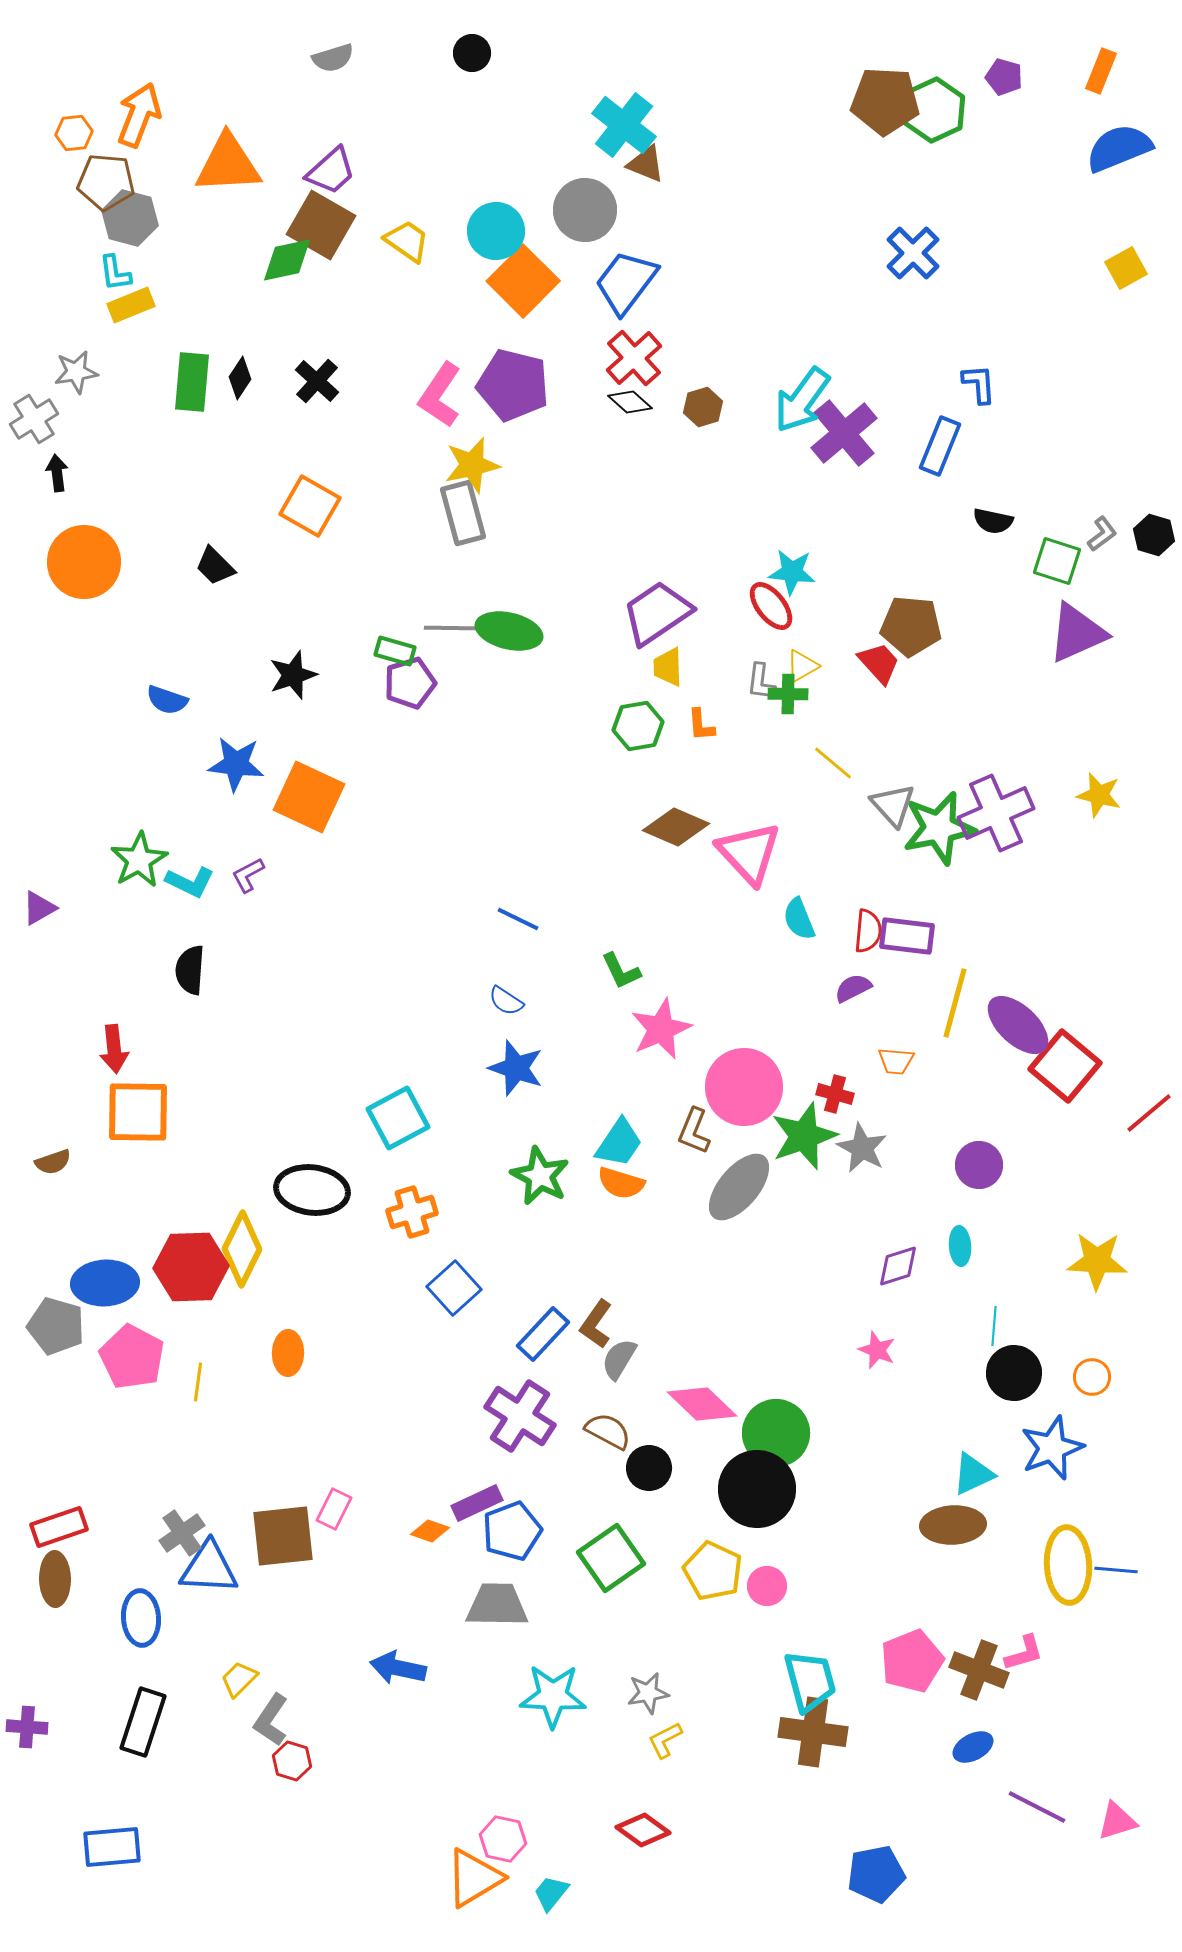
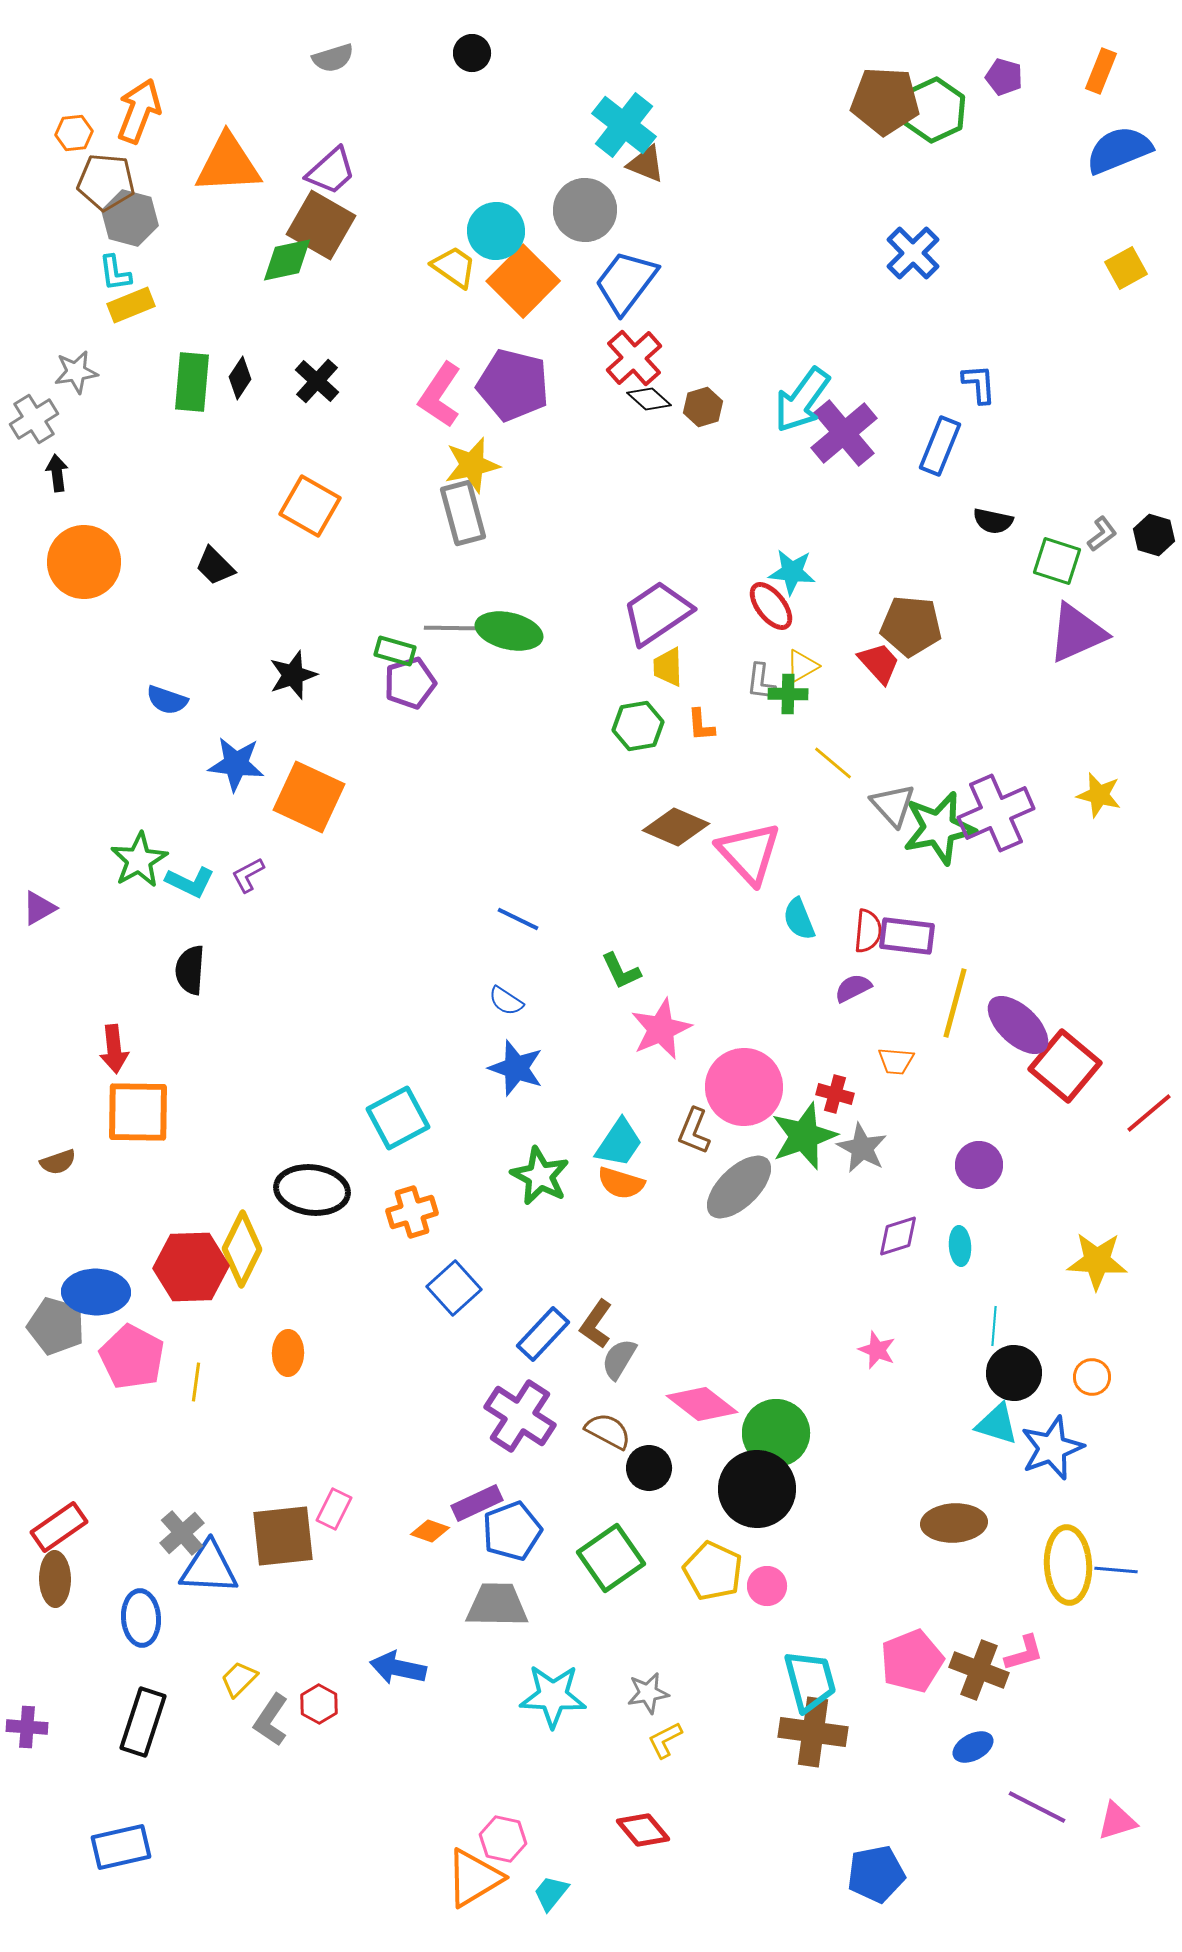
orange arrow at (139, 115): moved 4 px up
blue semicircle at (1119, 148): moved 2 px down
yellow trapezoid at (407, 241): moved 47 px right, 26 px down
black diamond at (630, 402): moved 19 px right, 3 px up
brown semicircle at (53, 1162): moved 5 px right
gray ellipse at (739, 1187): rotated 6 degrees clockwise
purple diamond at (898, 1266): moved 30 px up
blue ellipse at (105, 1283): moved 9 px left, 9 px down; rotated 4 degrees clockwise
yellow line at (198, 1382): moved 2 px left
pink diamond at (702, 1404): rotated 6 degrees counterclockwise
cyan triangle at (973, 1474): moved 24 px right, 50 px up; rotated 42 degrees clockwise
brown ellipse at (953, 1525): moved 1 px right, 2 px up
red rectangle at (59, 1527): rotated 16 degrees counterclockwise
gray cross at (182, 1533): rotated 6 degrees counterclockwise
red hexagon at (292, 1761): moved 27 px right, 57 px up; rotated 12 degrees clockwise
red diamond at (643, 1830): rotated 14 degrees clockwise
blue rectangle at (112, 1847): moved 9 px right; rotated 8 degrees counterclockwise
